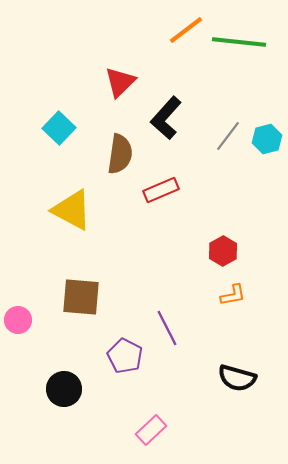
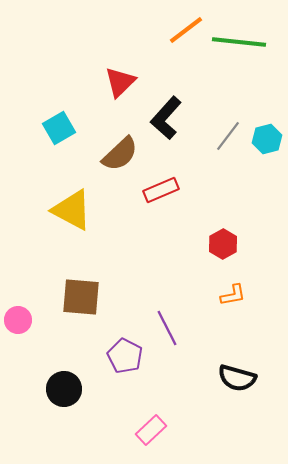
cyan square: rotated 16 degrees clockwise
brown semicircle: rotated 39 degrees clockwise
red hexagon: moved 7 px up
